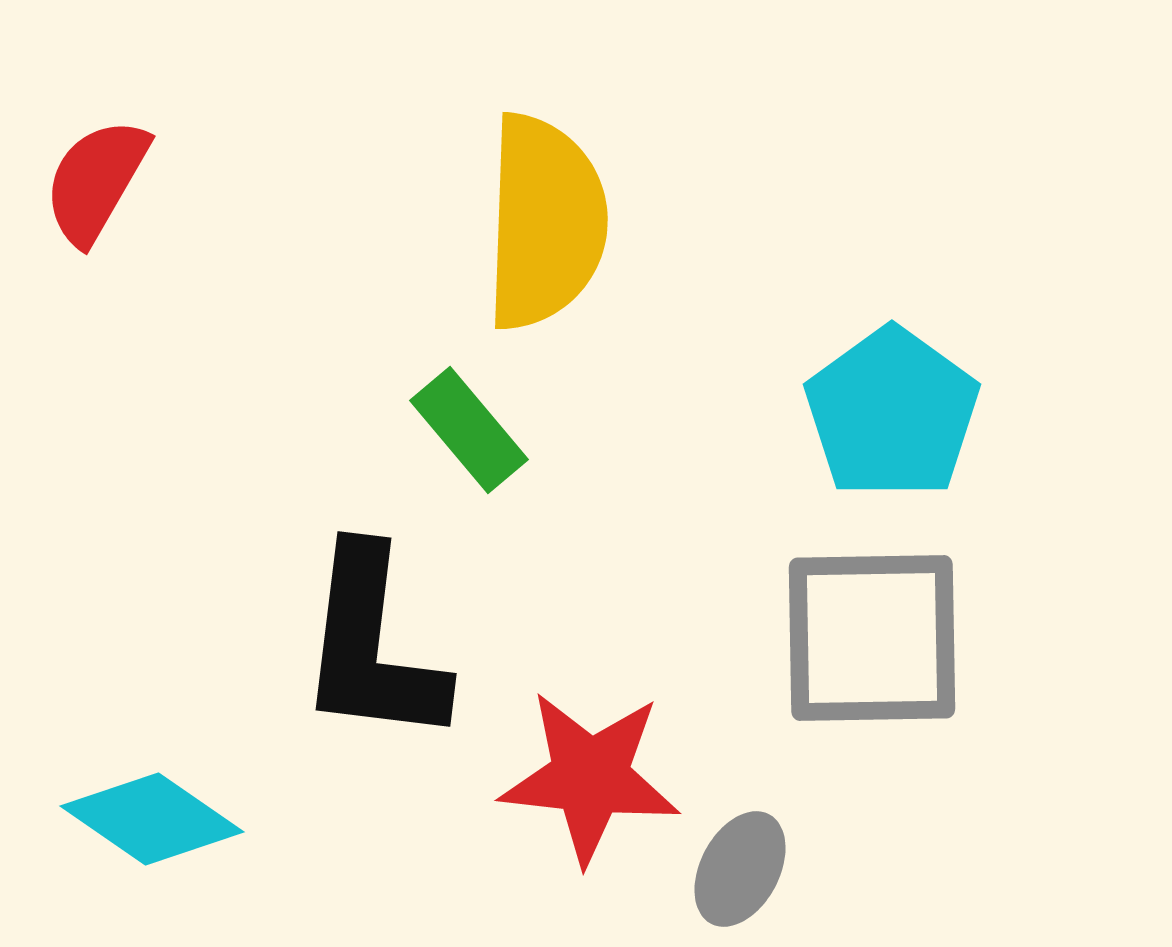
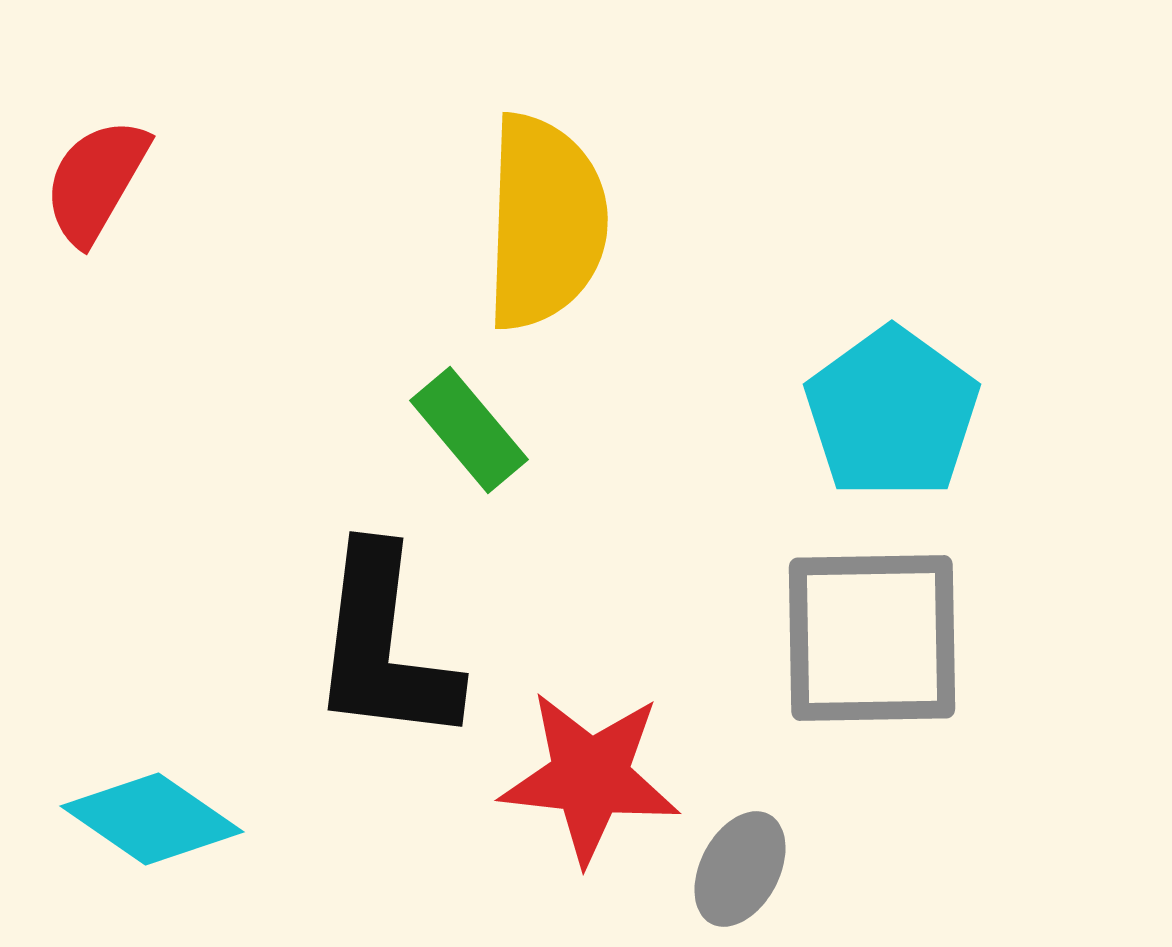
black L-shape: moved 12 px right
